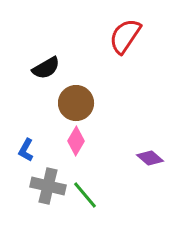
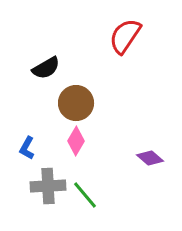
blue L-shape: moved 1 px right, 2 px up
gray cross: rotated 16 degrees counterclockwise
